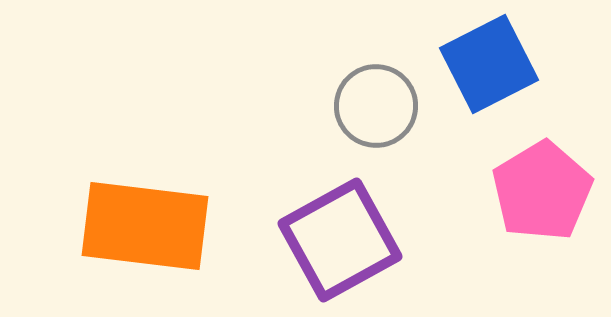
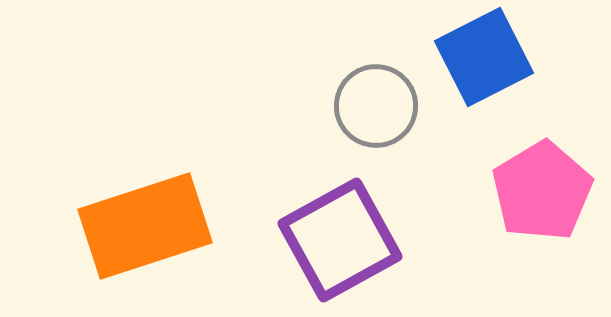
blue square: moved 5 px left, 7 px up
orange rectangle: rotated 25 degrees counterclockwise
